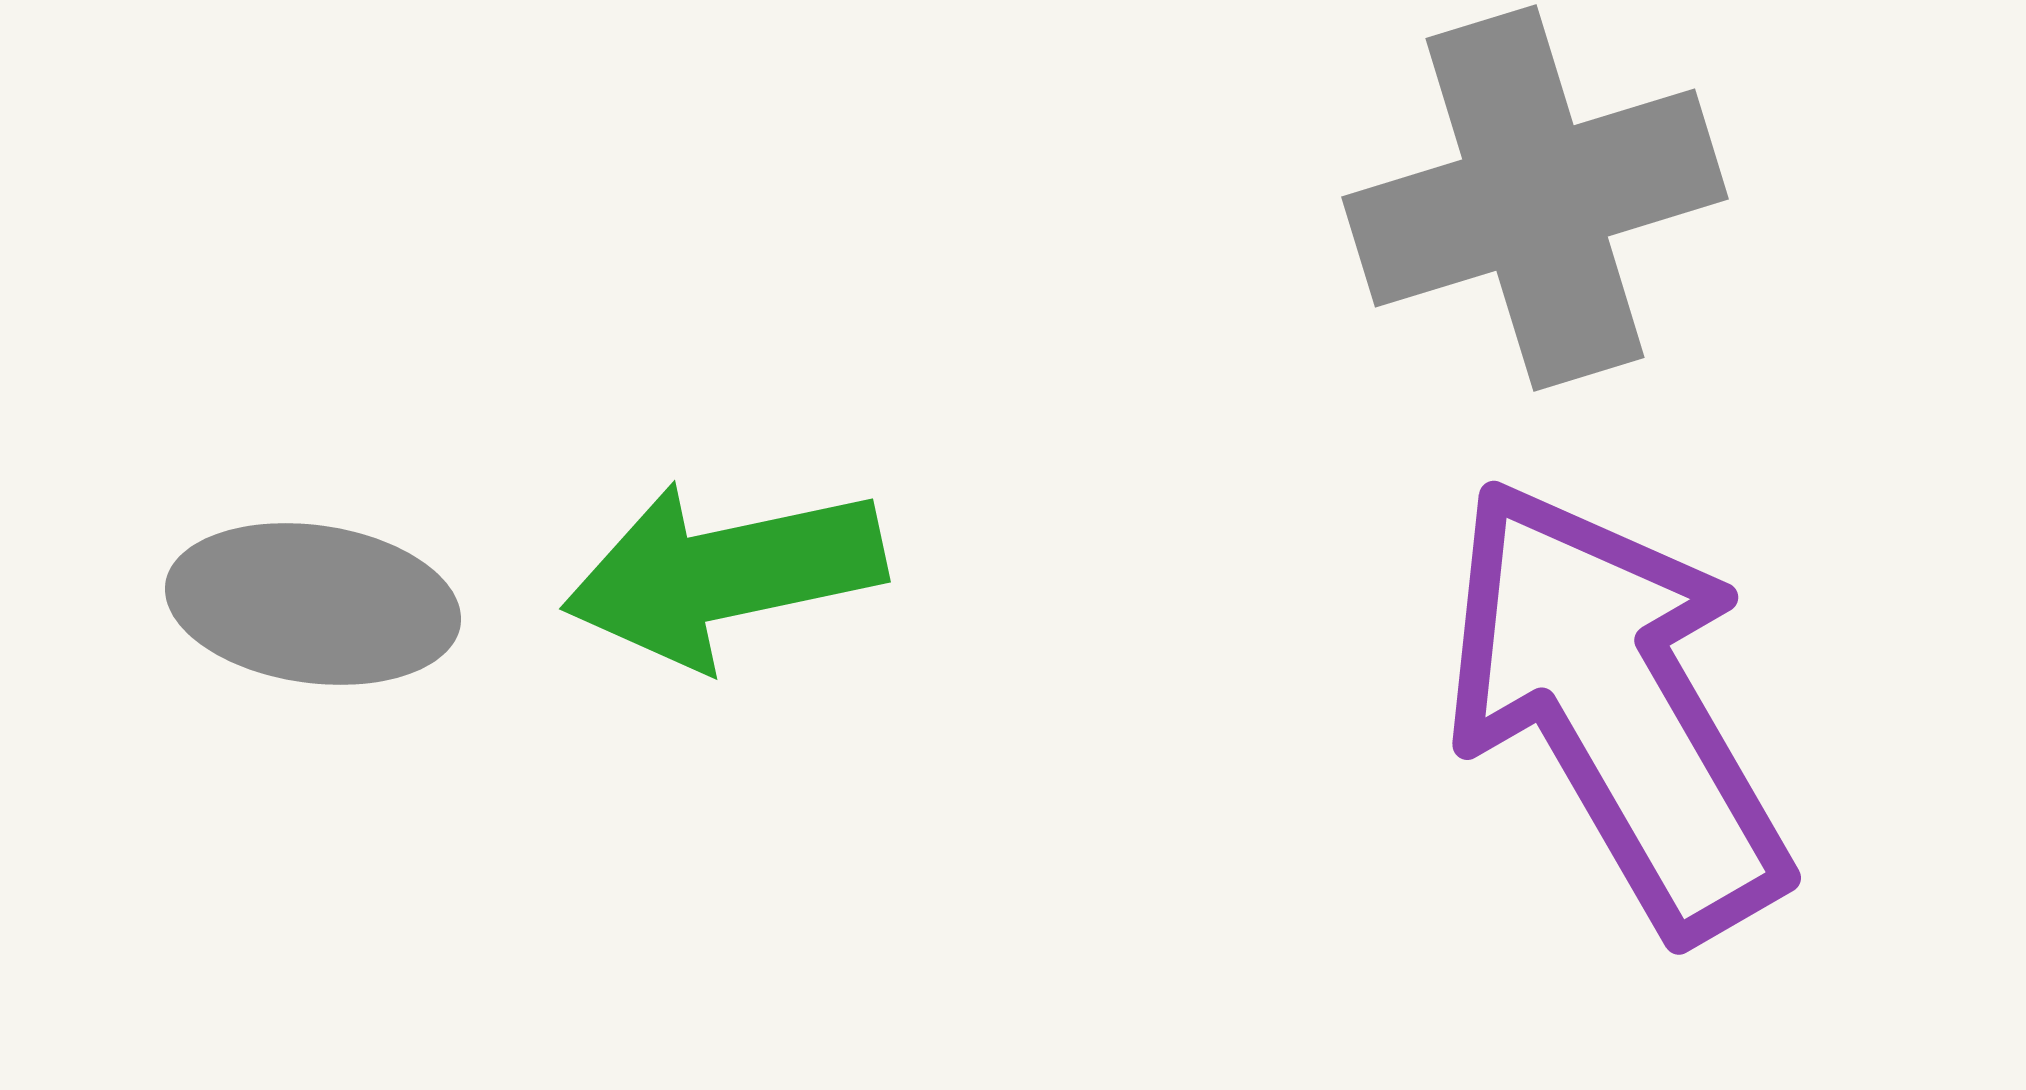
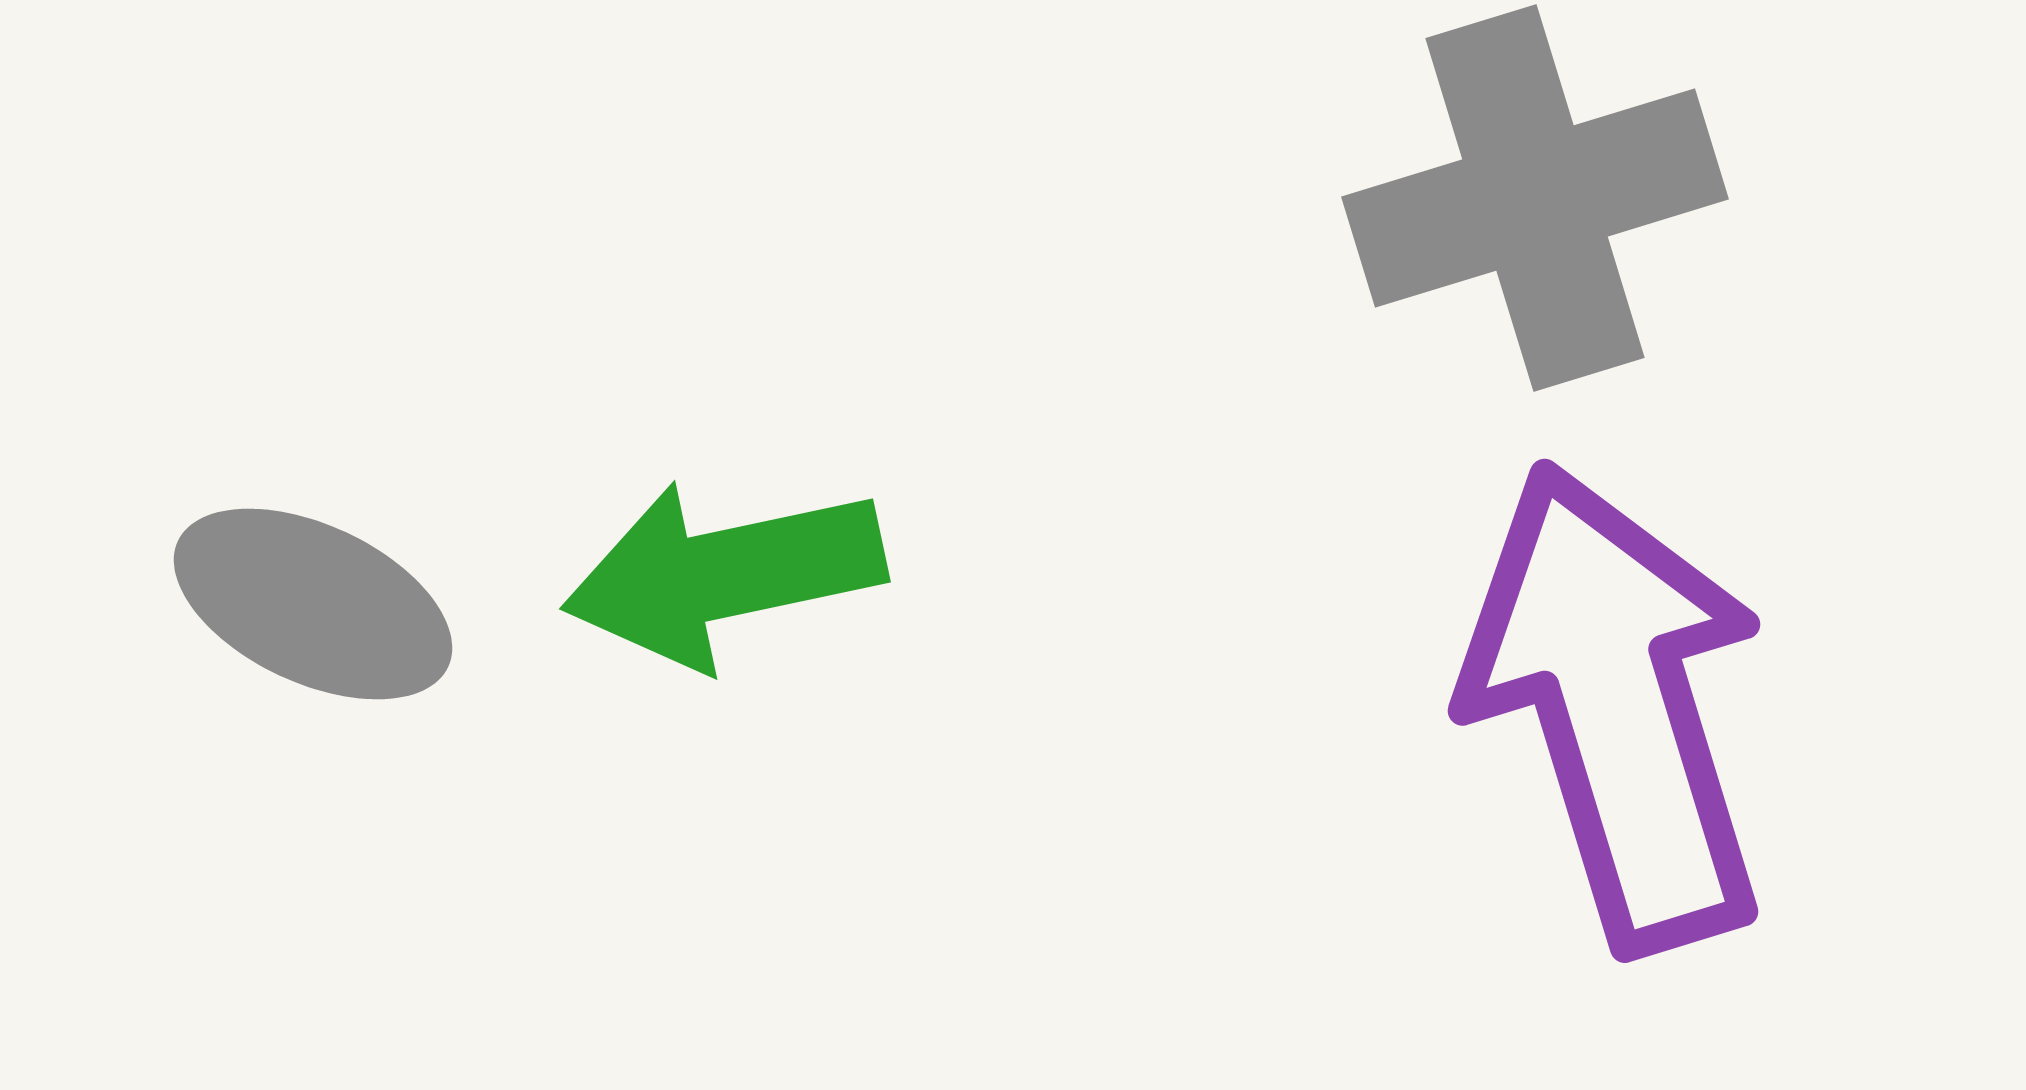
gray ellipse: rotated 17 degrees clockwise
purple arrow: rotated 13 degrees clockwise
